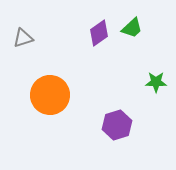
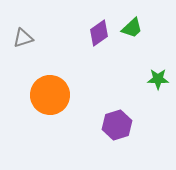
green star: moved 2 px right, 3 px up
